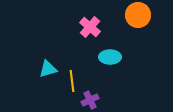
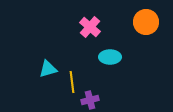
orange circle: moved 8 px right, 7 px down
yellow line: moved 1 px down
purple cross: rotated 12 degrees clockwise
